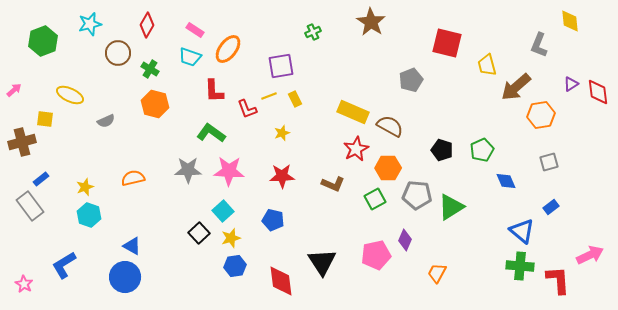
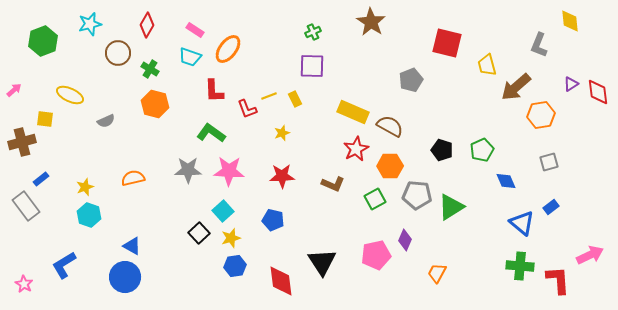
purple square at (281, 66): moved 31 px right; rotated 12 degrees clockwise
orange hexagon at (388, 168): moved 2 px right, 2 px up
gray rectangle at (30, 206): moved 4 px left
blue triangle at (522, 231): moved 8 px up
